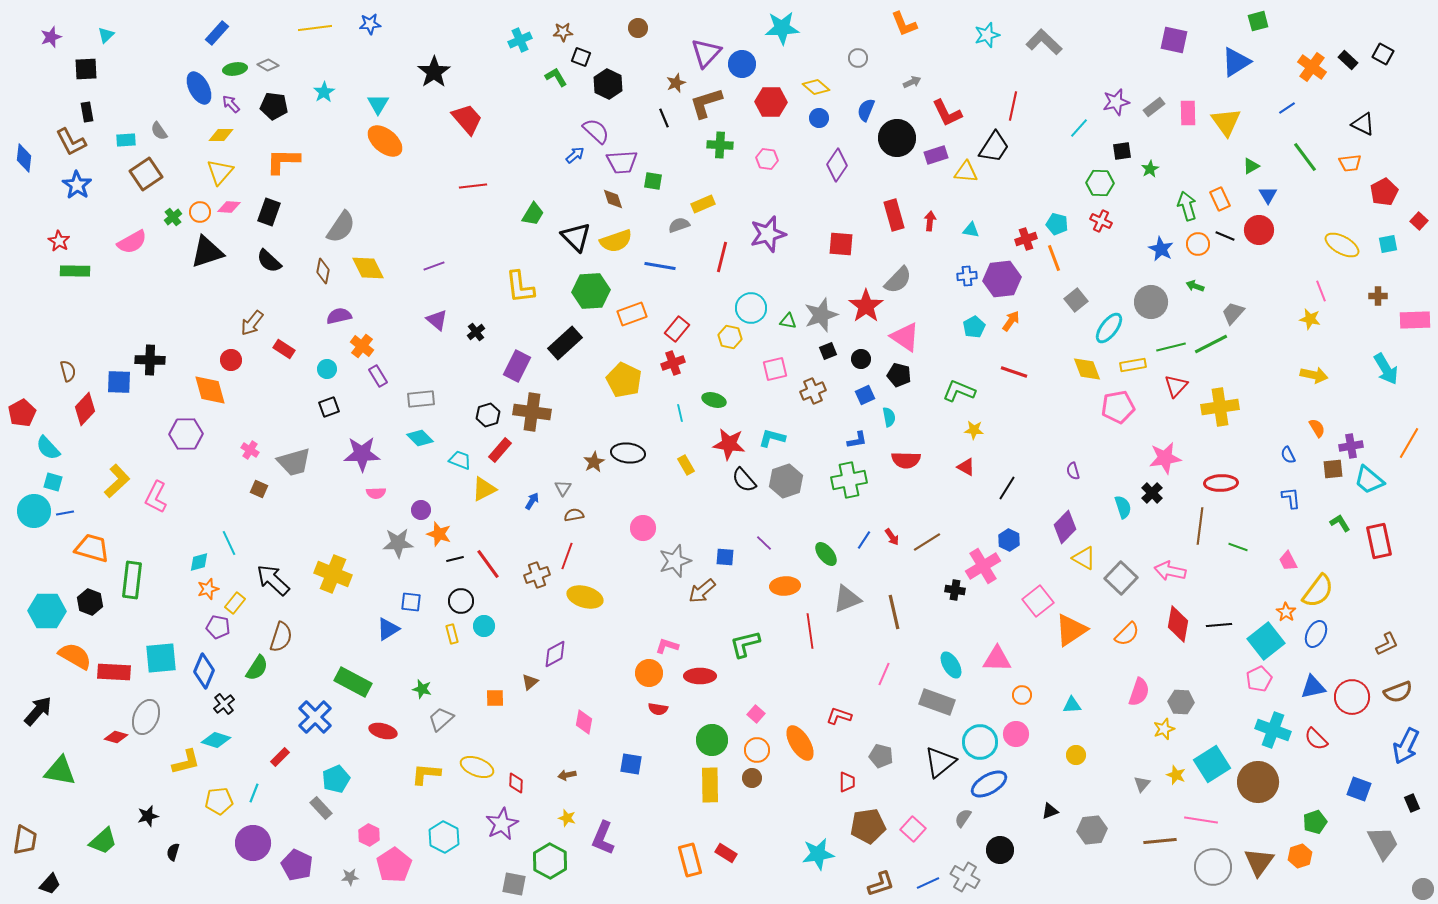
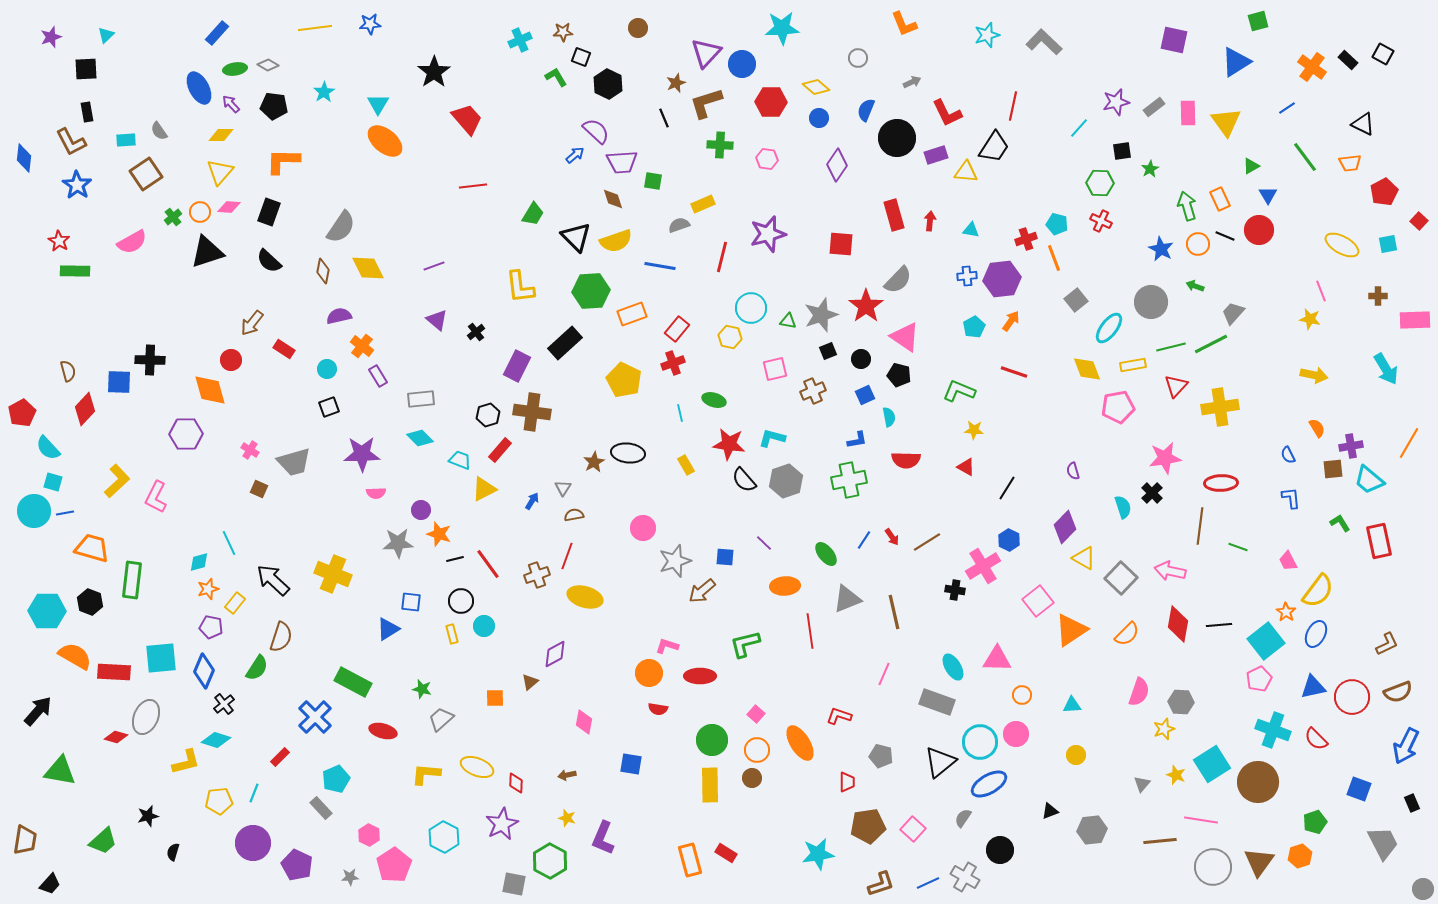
purple pentagon at (218, 627): moved 7 px left
cyan ellipse at (951, 665): moved 2 px right, 2 px down
